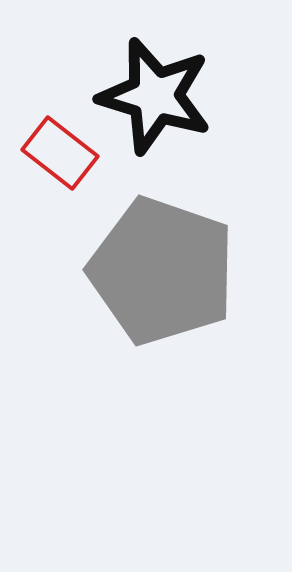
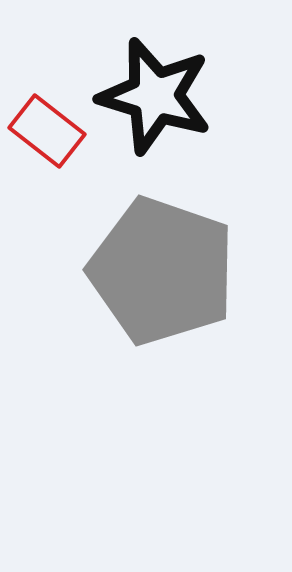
red rectangle: moved 13 px left, 22 px up
